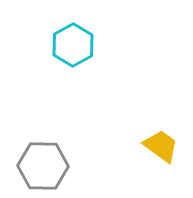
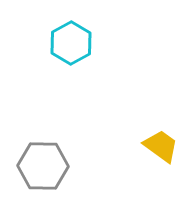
cyan hexagon: moved 2 px left, 2 px up
